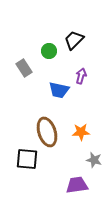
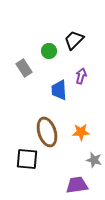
blue trapezoid: rotated 75 degrees clockwise
